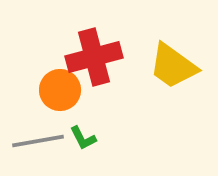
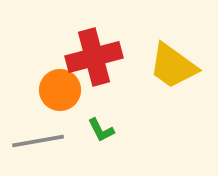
green L-shape: moved 18 px right, 8 px up
